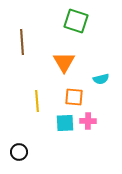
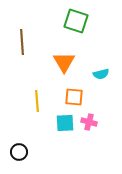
cyan semicircle: moved 5 px up
pink cross: moved 1 px right, 1 px down; rotated 14 degrees clockwise
